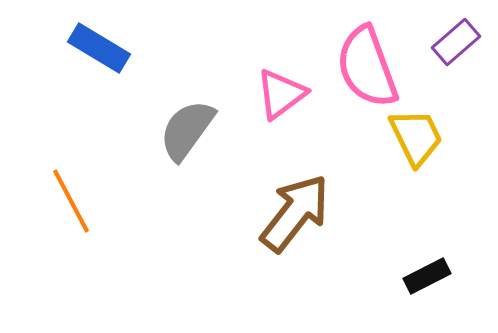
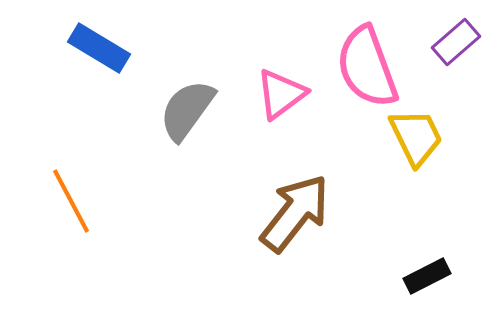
gray semicircle: moved 20 px up
